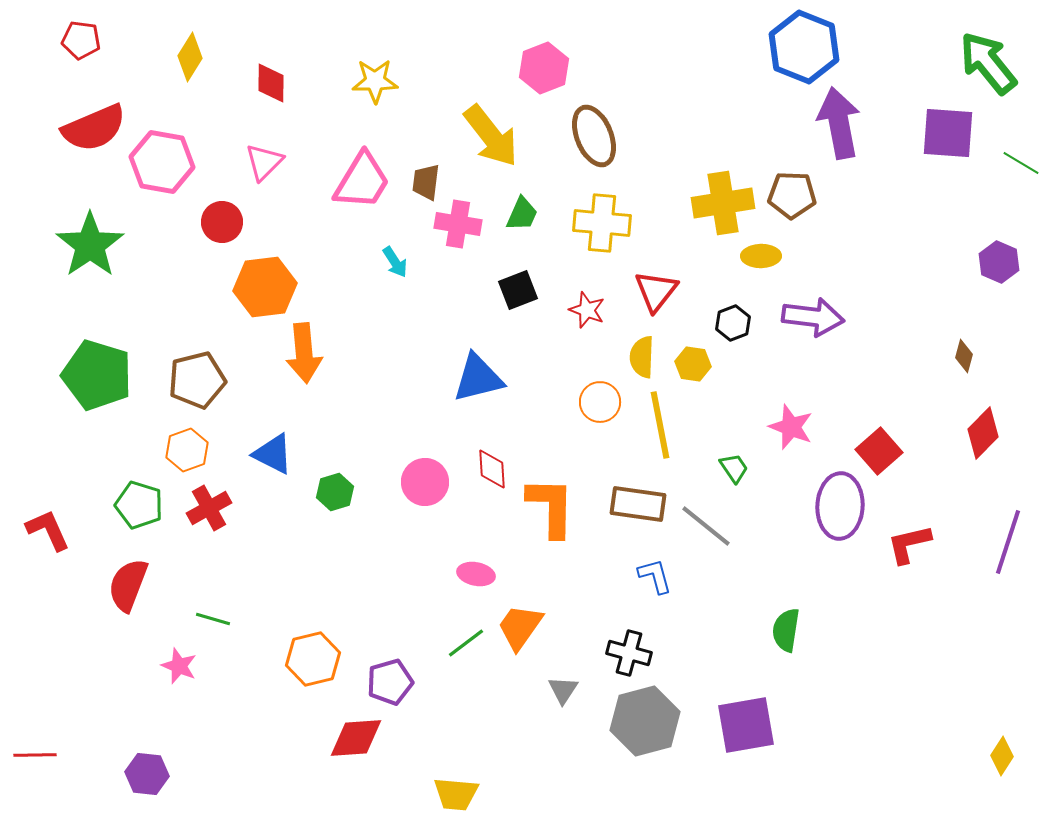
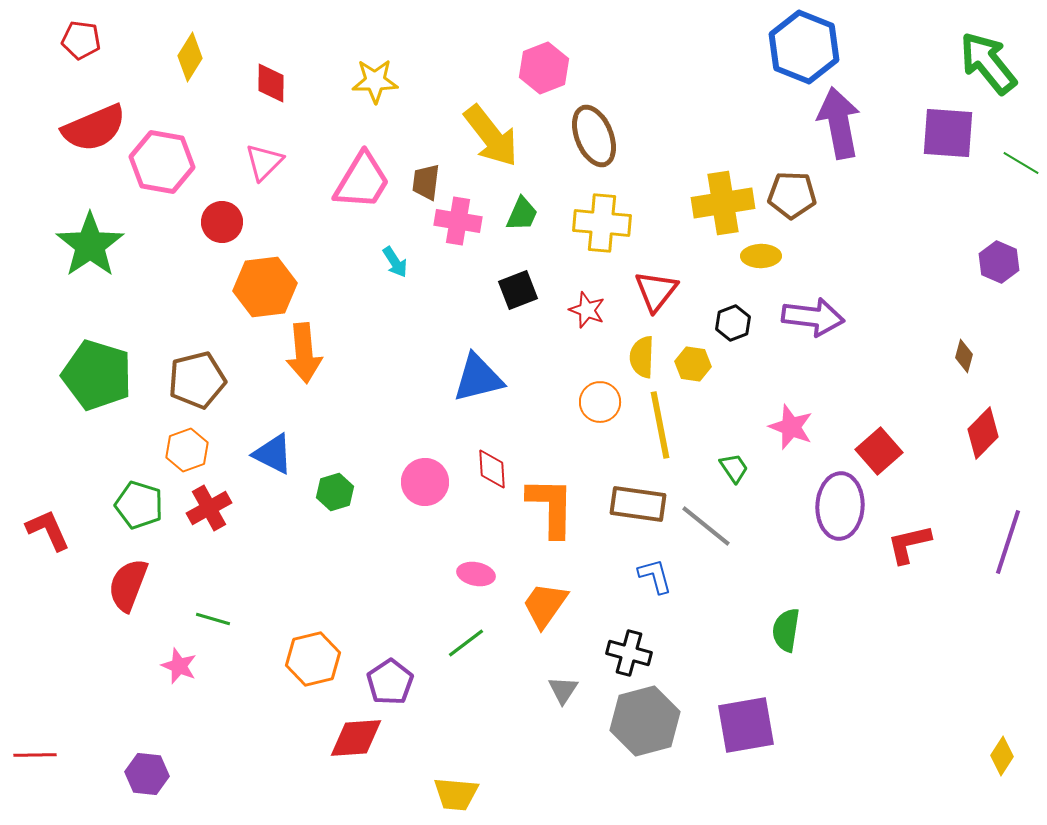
pink cross at (458, 224): moved 3 px up
orange trapezoid at (520, 627): moved 25 px right, 22 px up
purple pentagon at (390, 682): rotated 18 degrees counterclockwise
